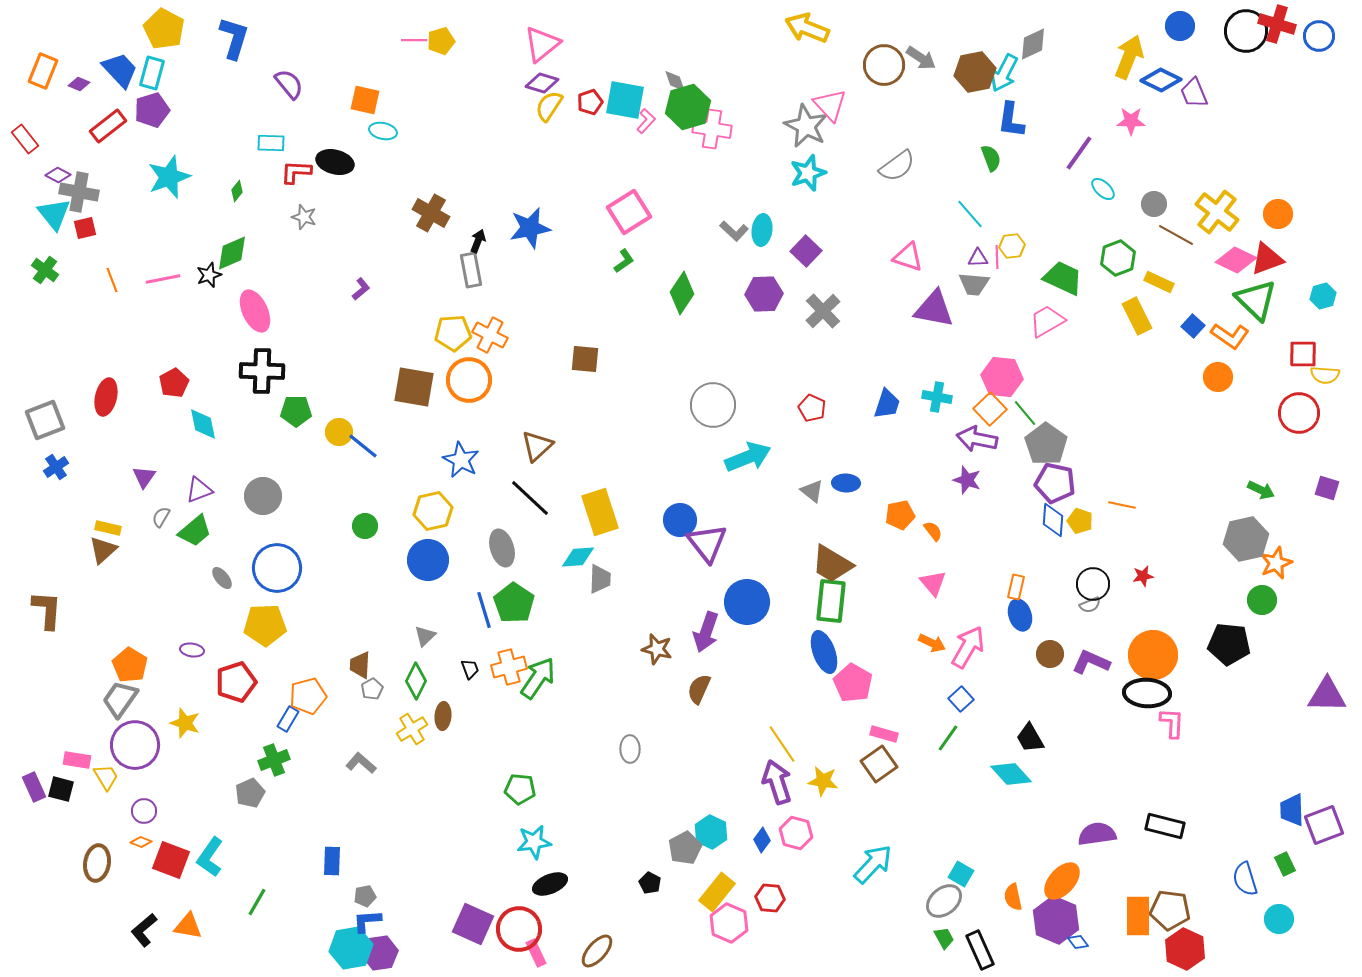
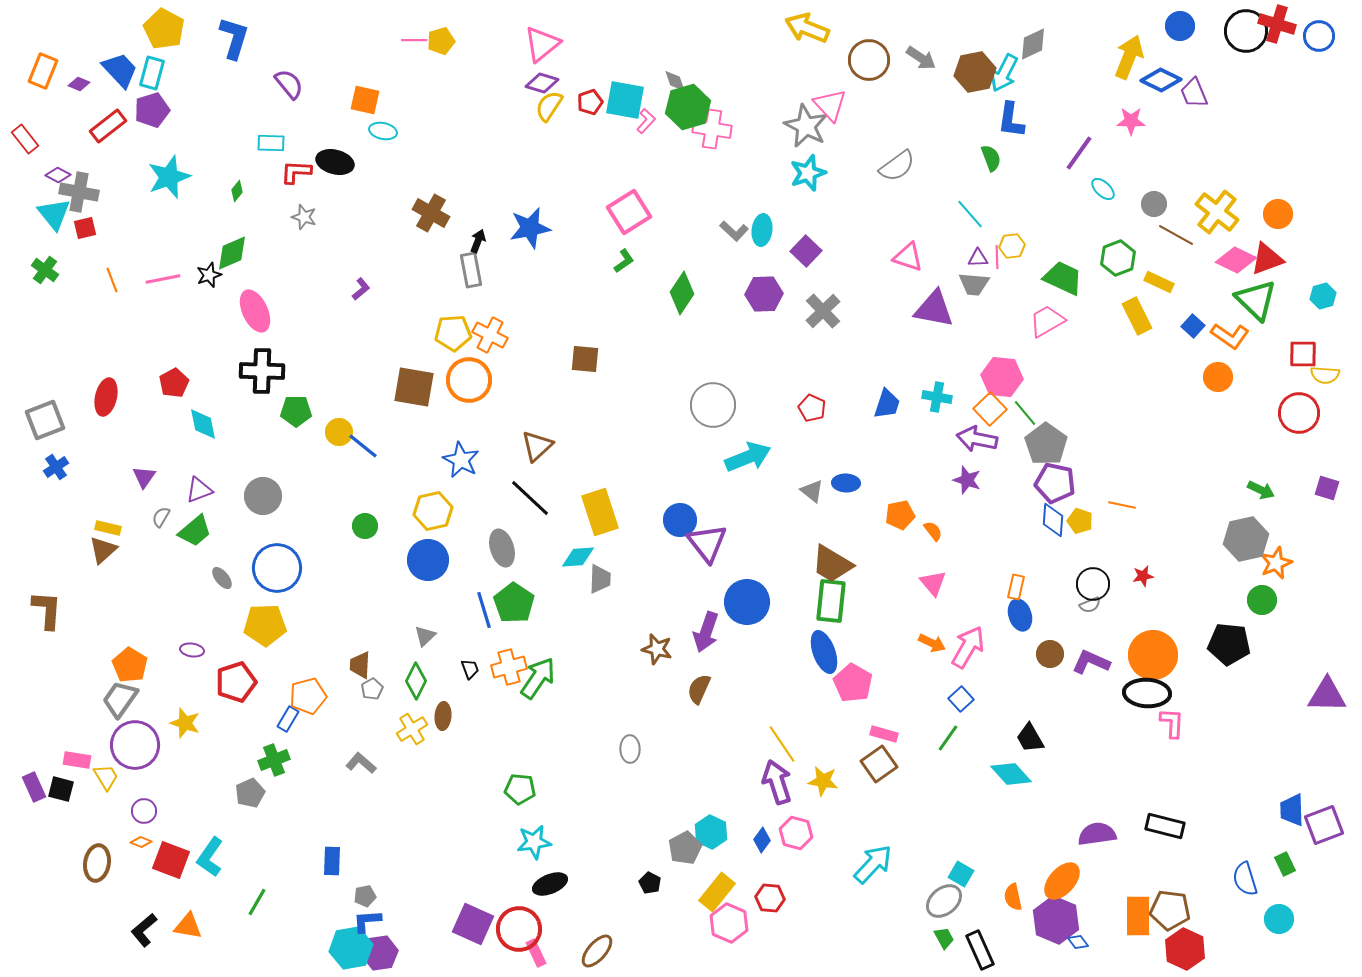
brown circle at (884, 65): moved 15 px left, 5 px up
